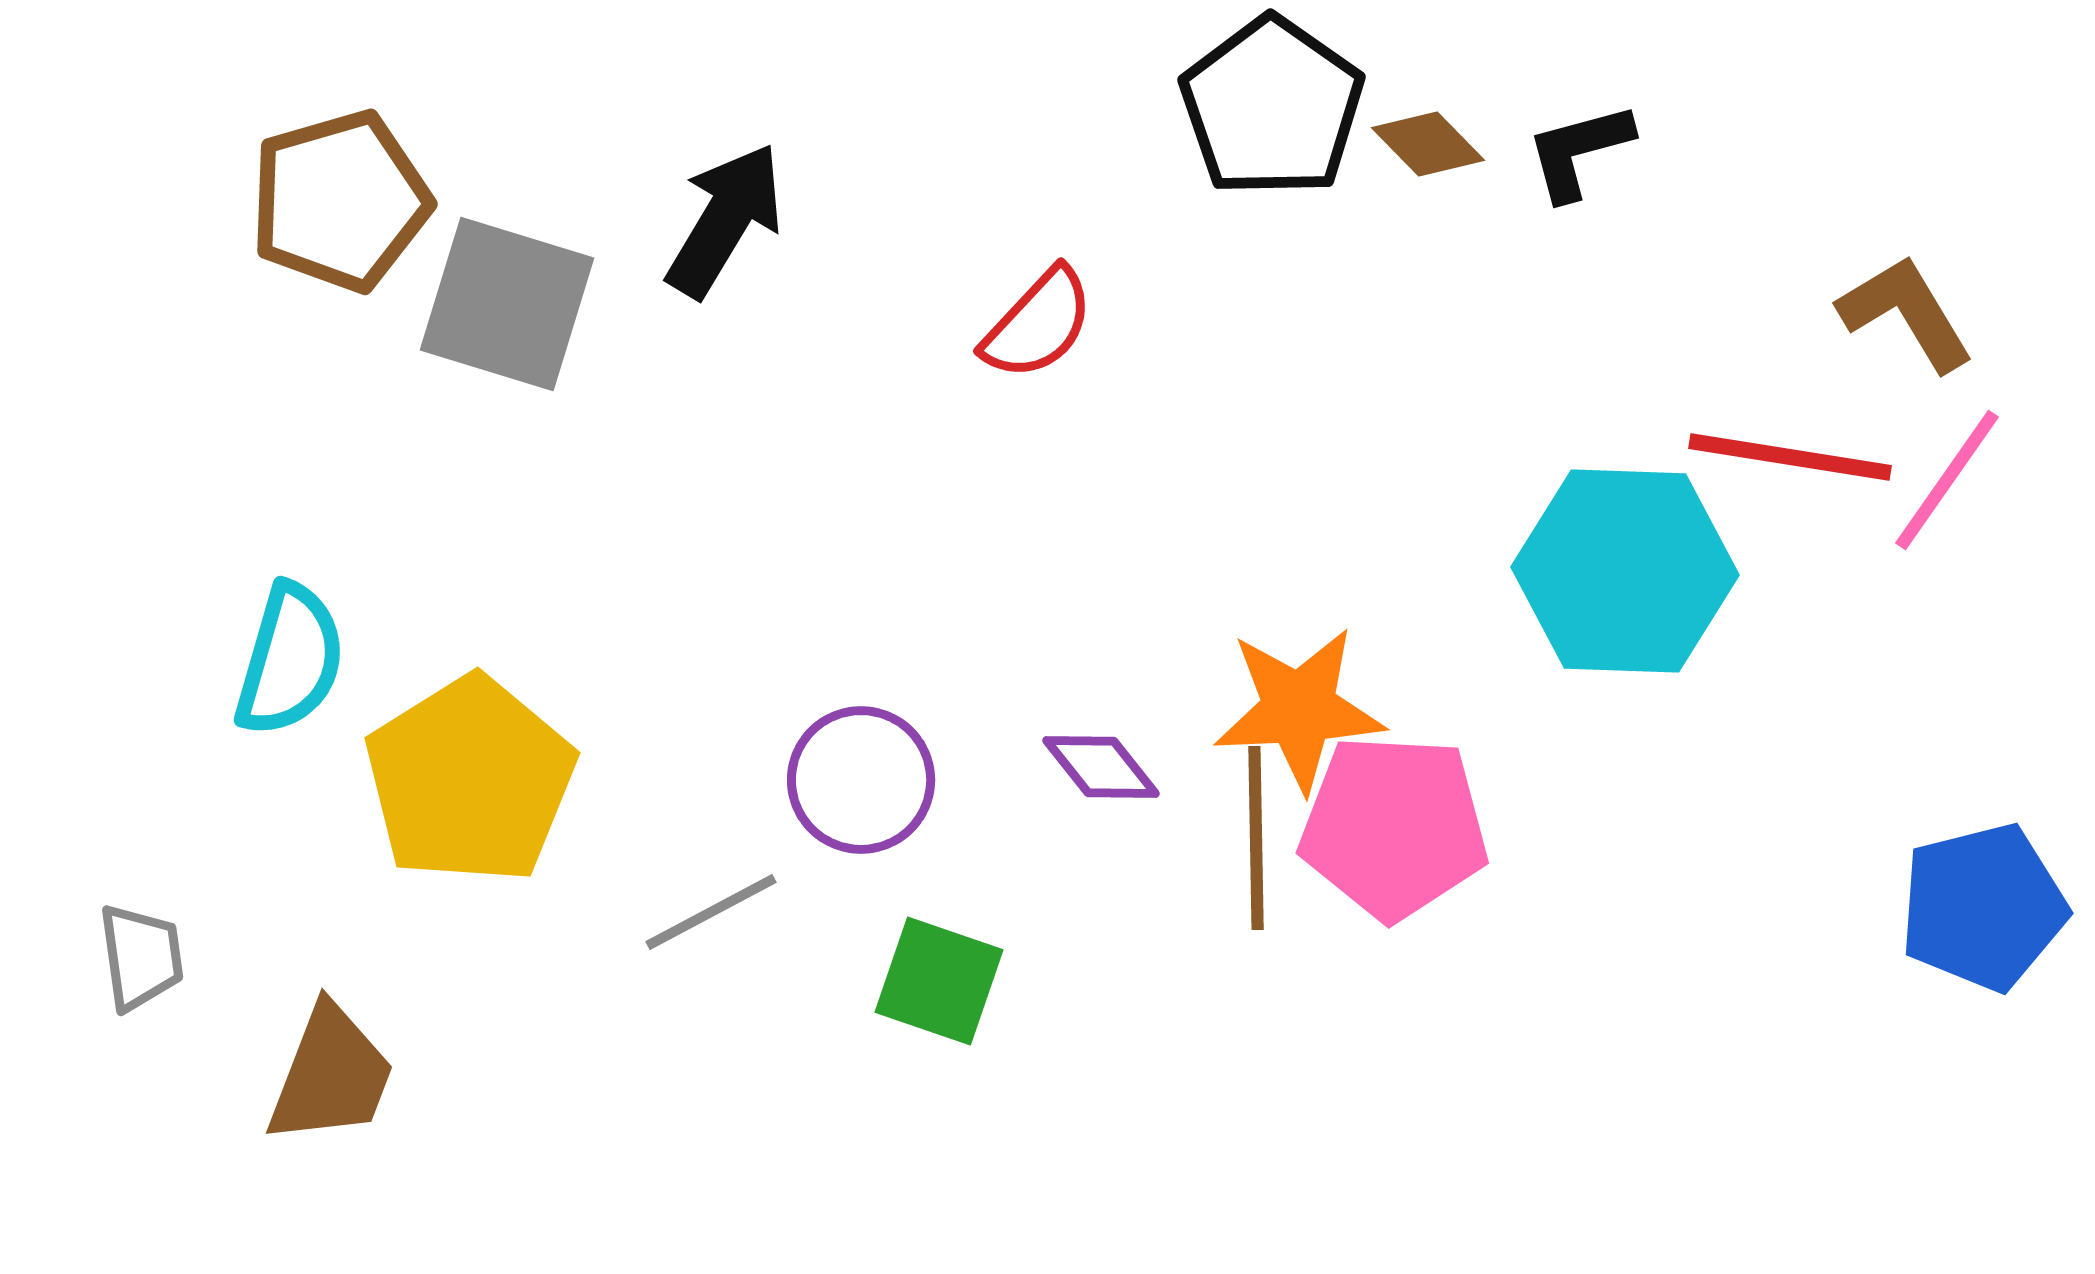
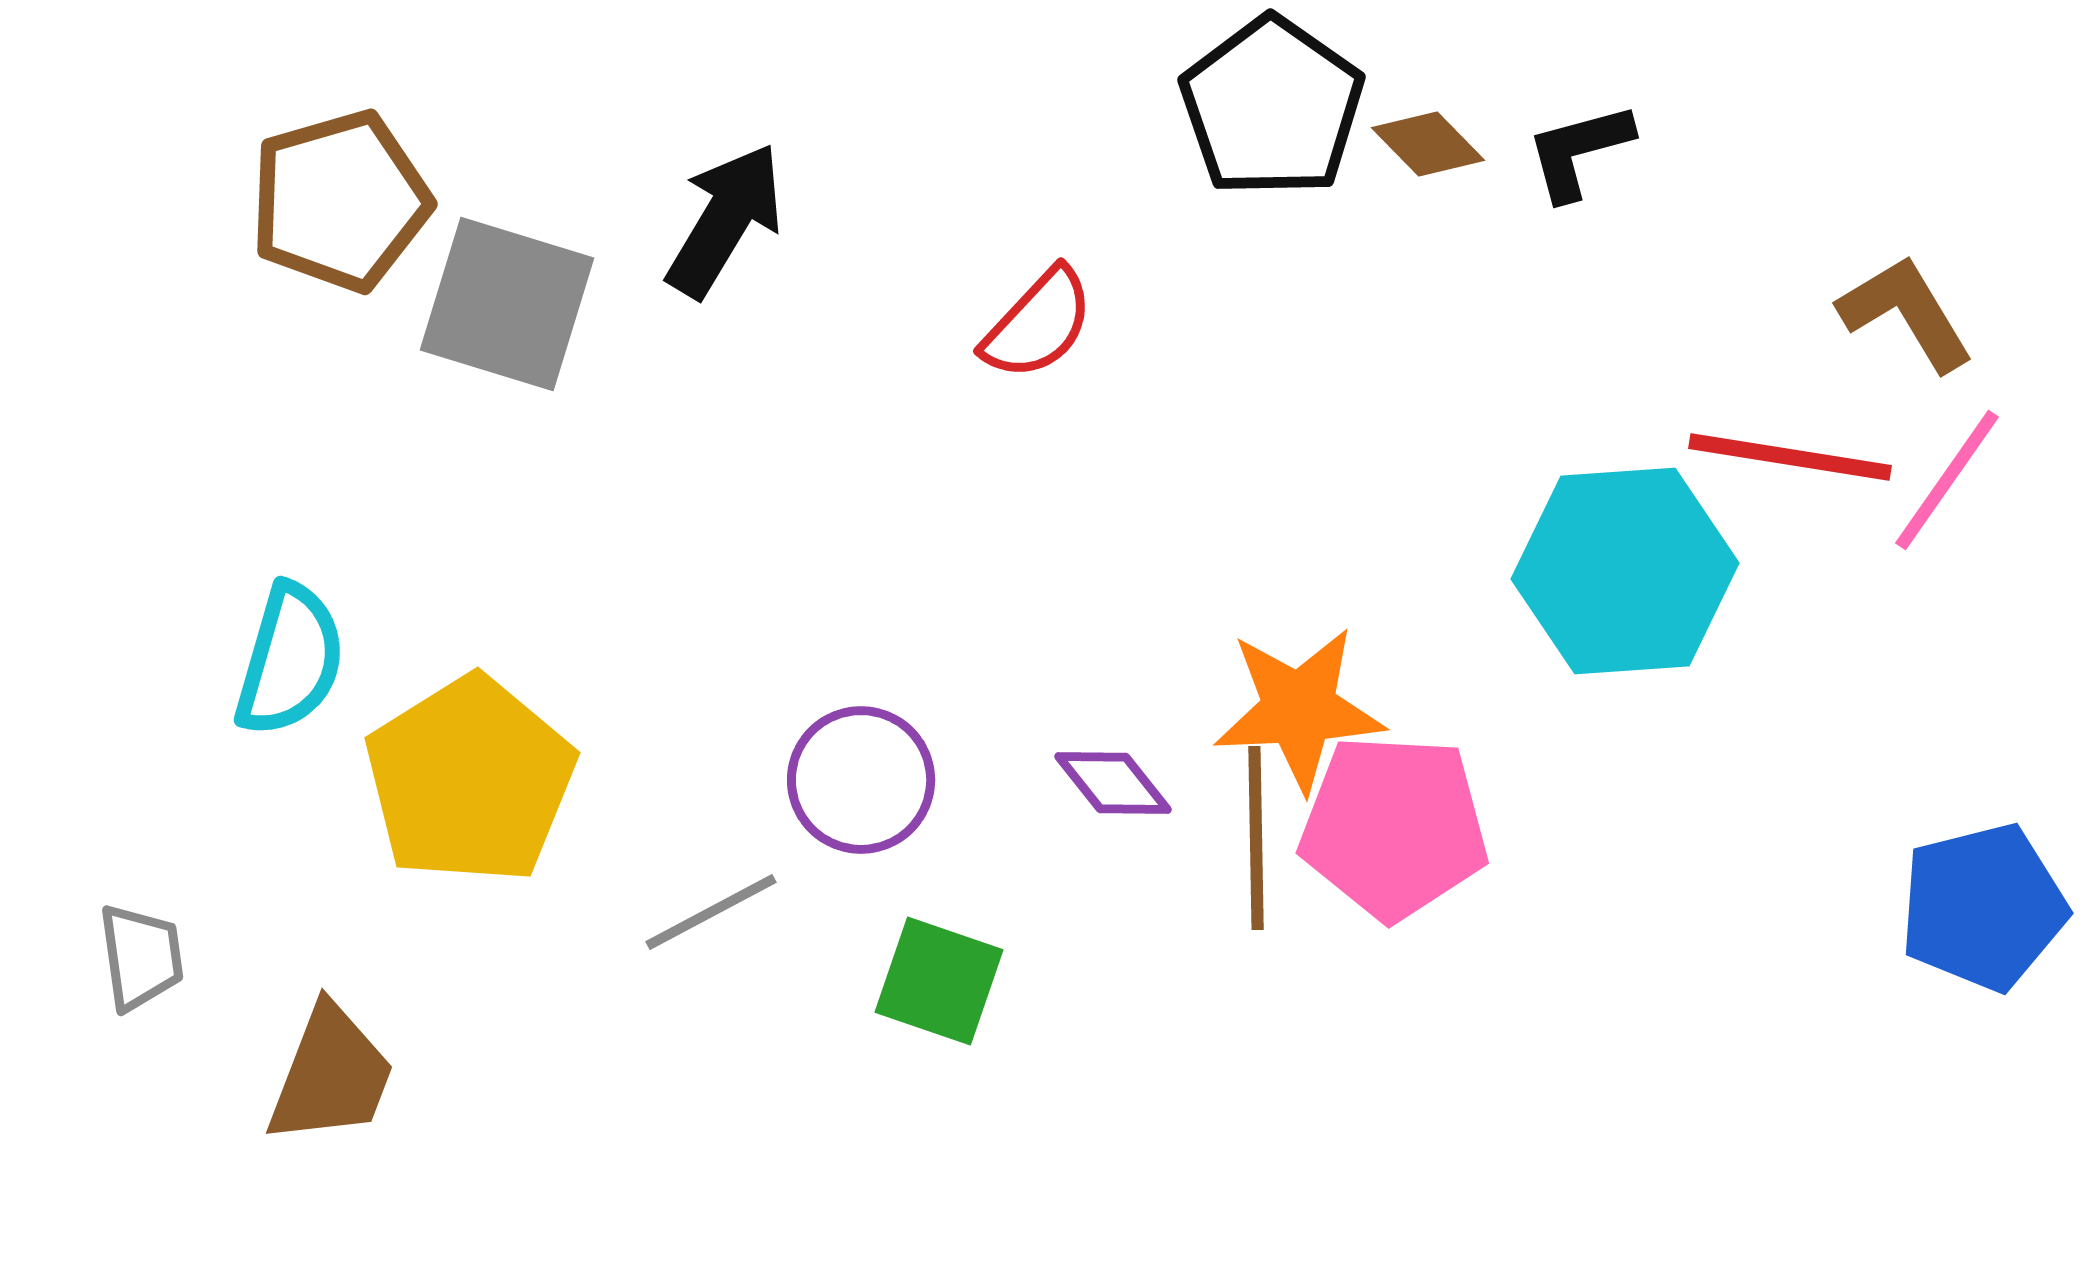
cyan hexagon: rotated 6 degrees counterclockwise
purple diamond: moved 12 px right, 16 px down
